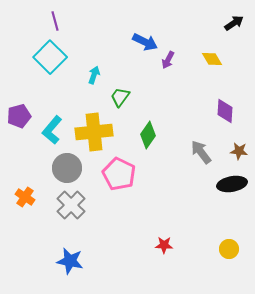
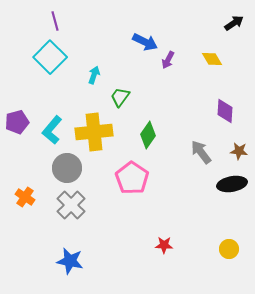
purple pentagon: moved 2 px left, 6 px down
pink pentagon: moved 13 px right, 4 px down; rotated 8 degrees clockwise
